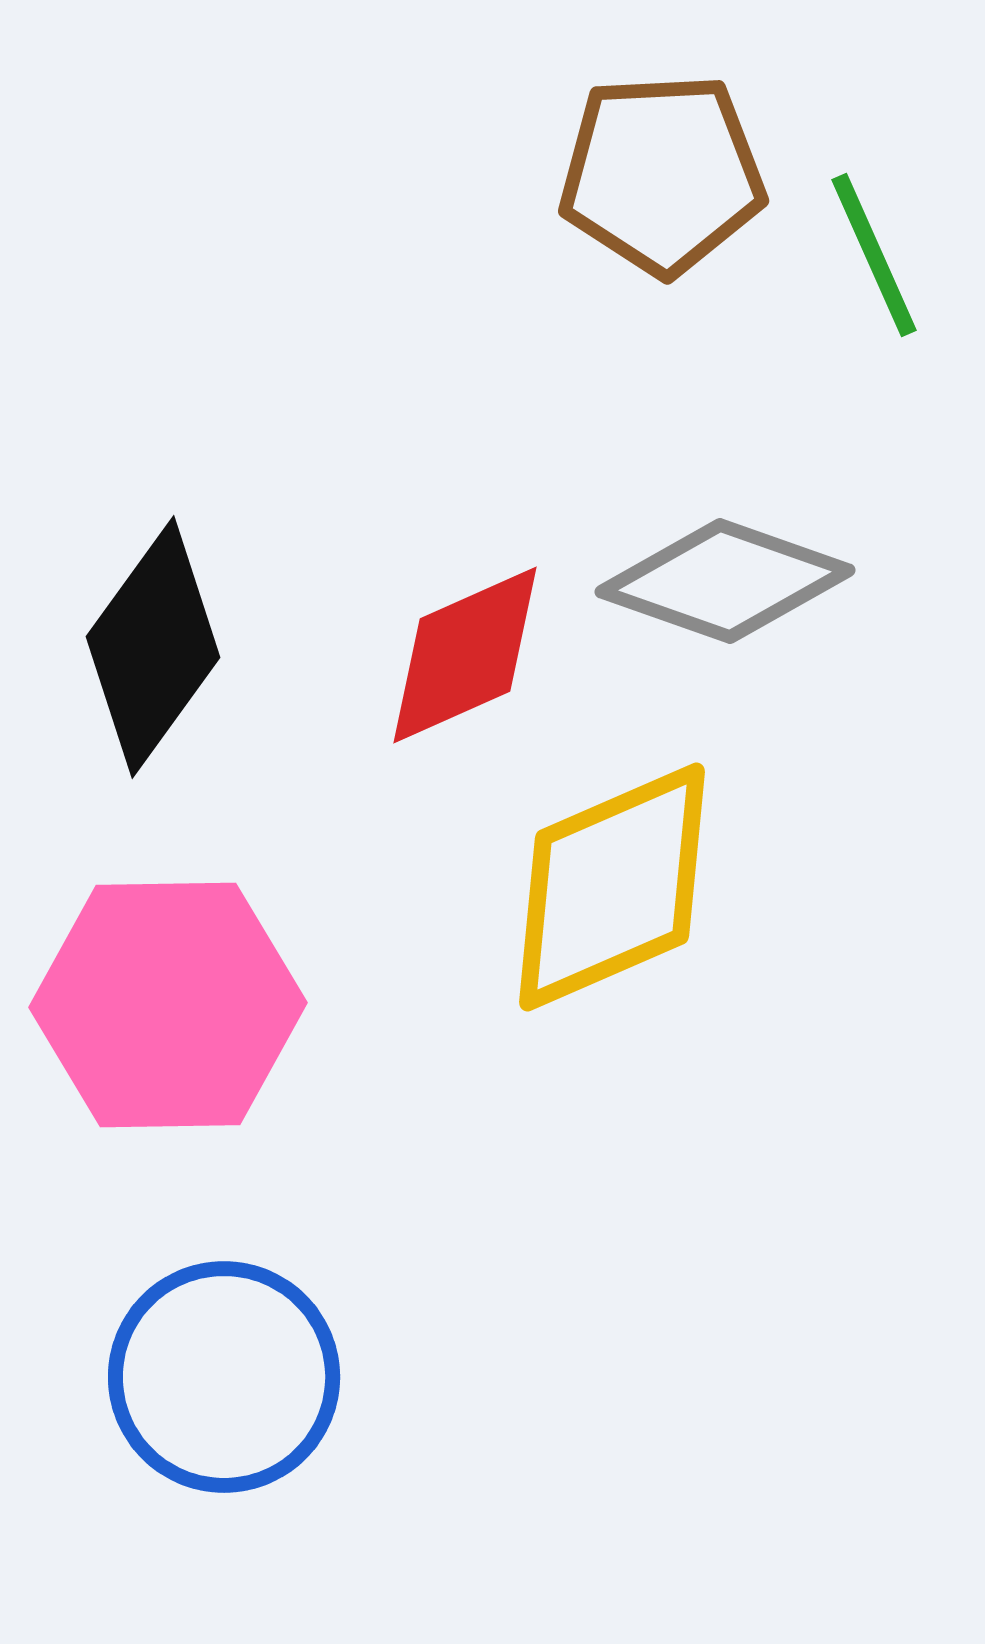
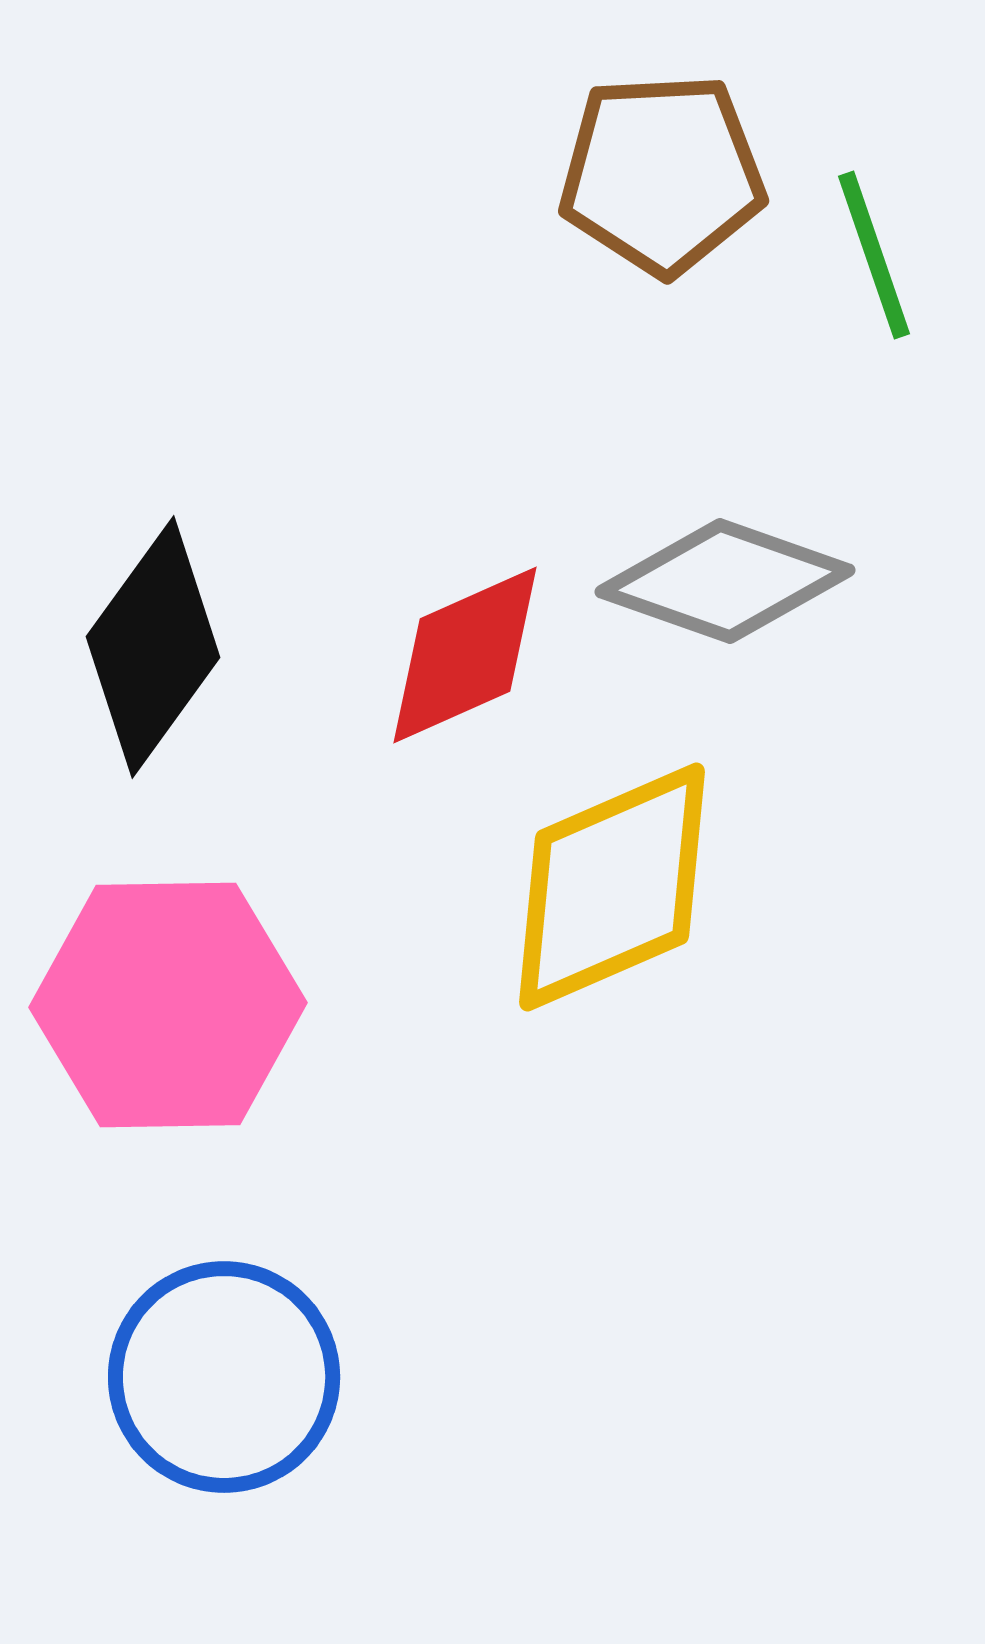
green line: rotated 5 degrees clockwise
